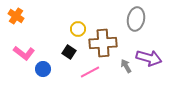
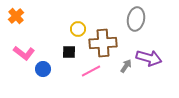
orange cross: rotated 14 degrees clockwise
black square: rotated 32 degrees counterclockwise
gray arrow: rotated 64 degrees clockwise
pink line: moved 1 px right, 1 px up
